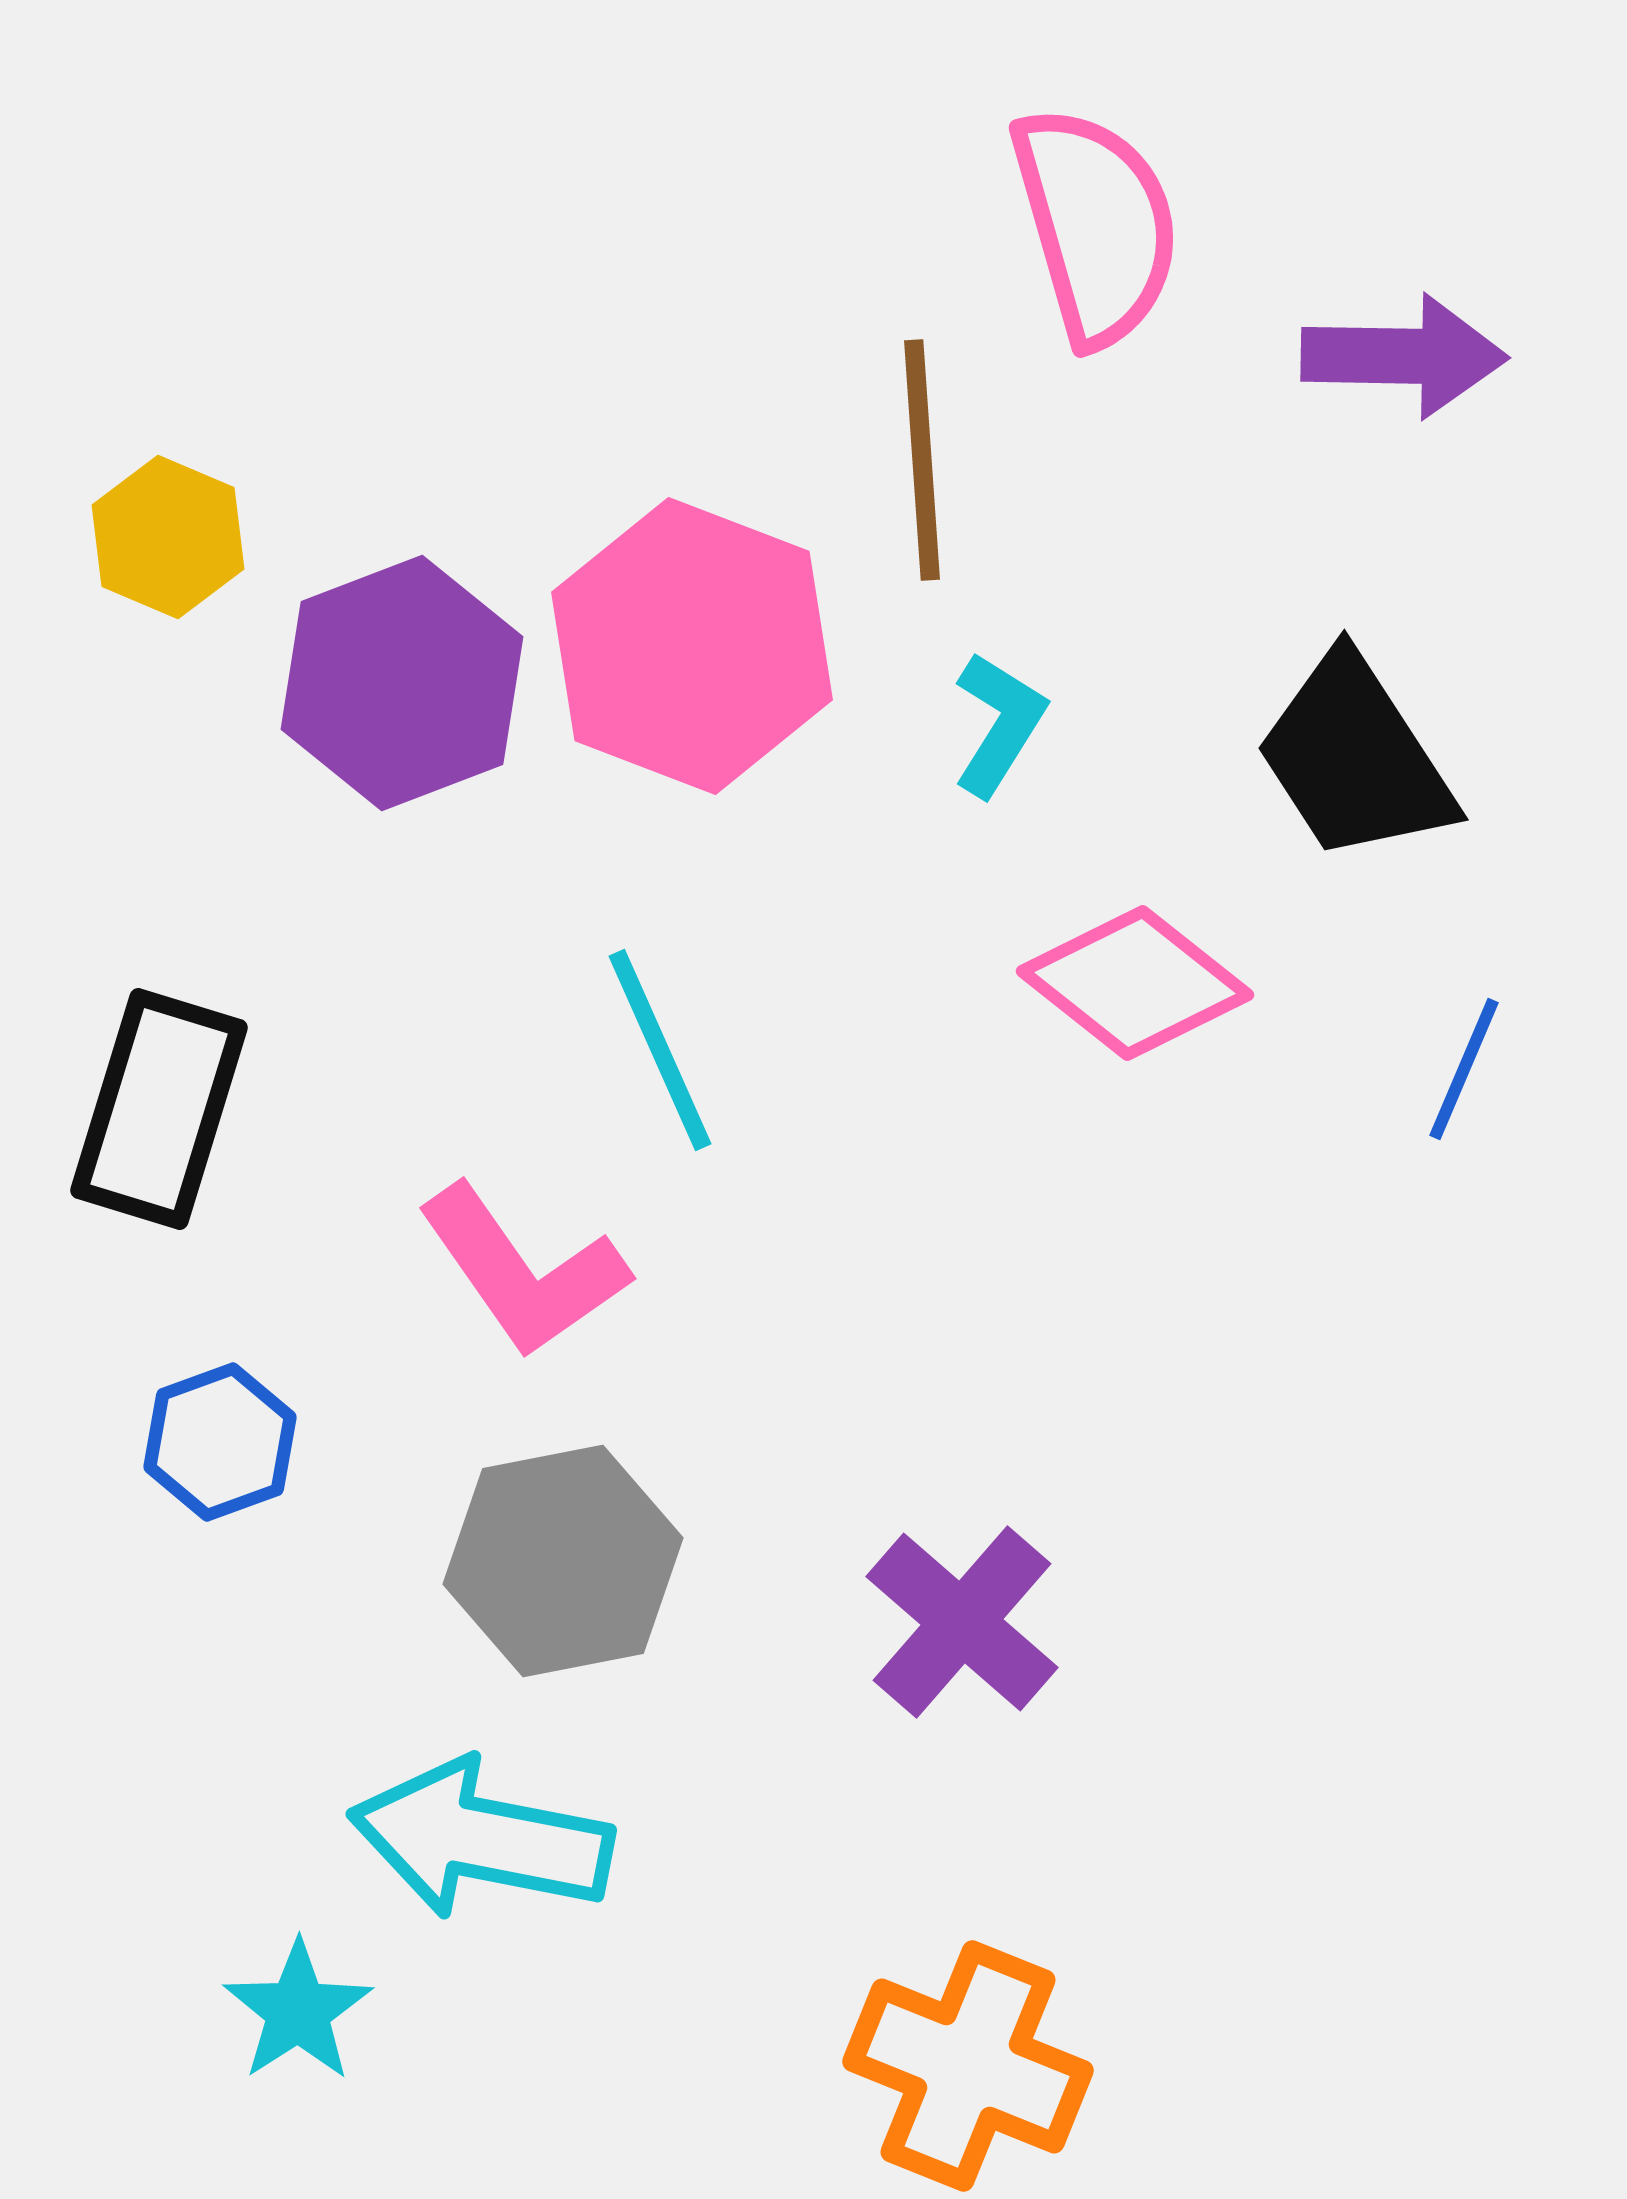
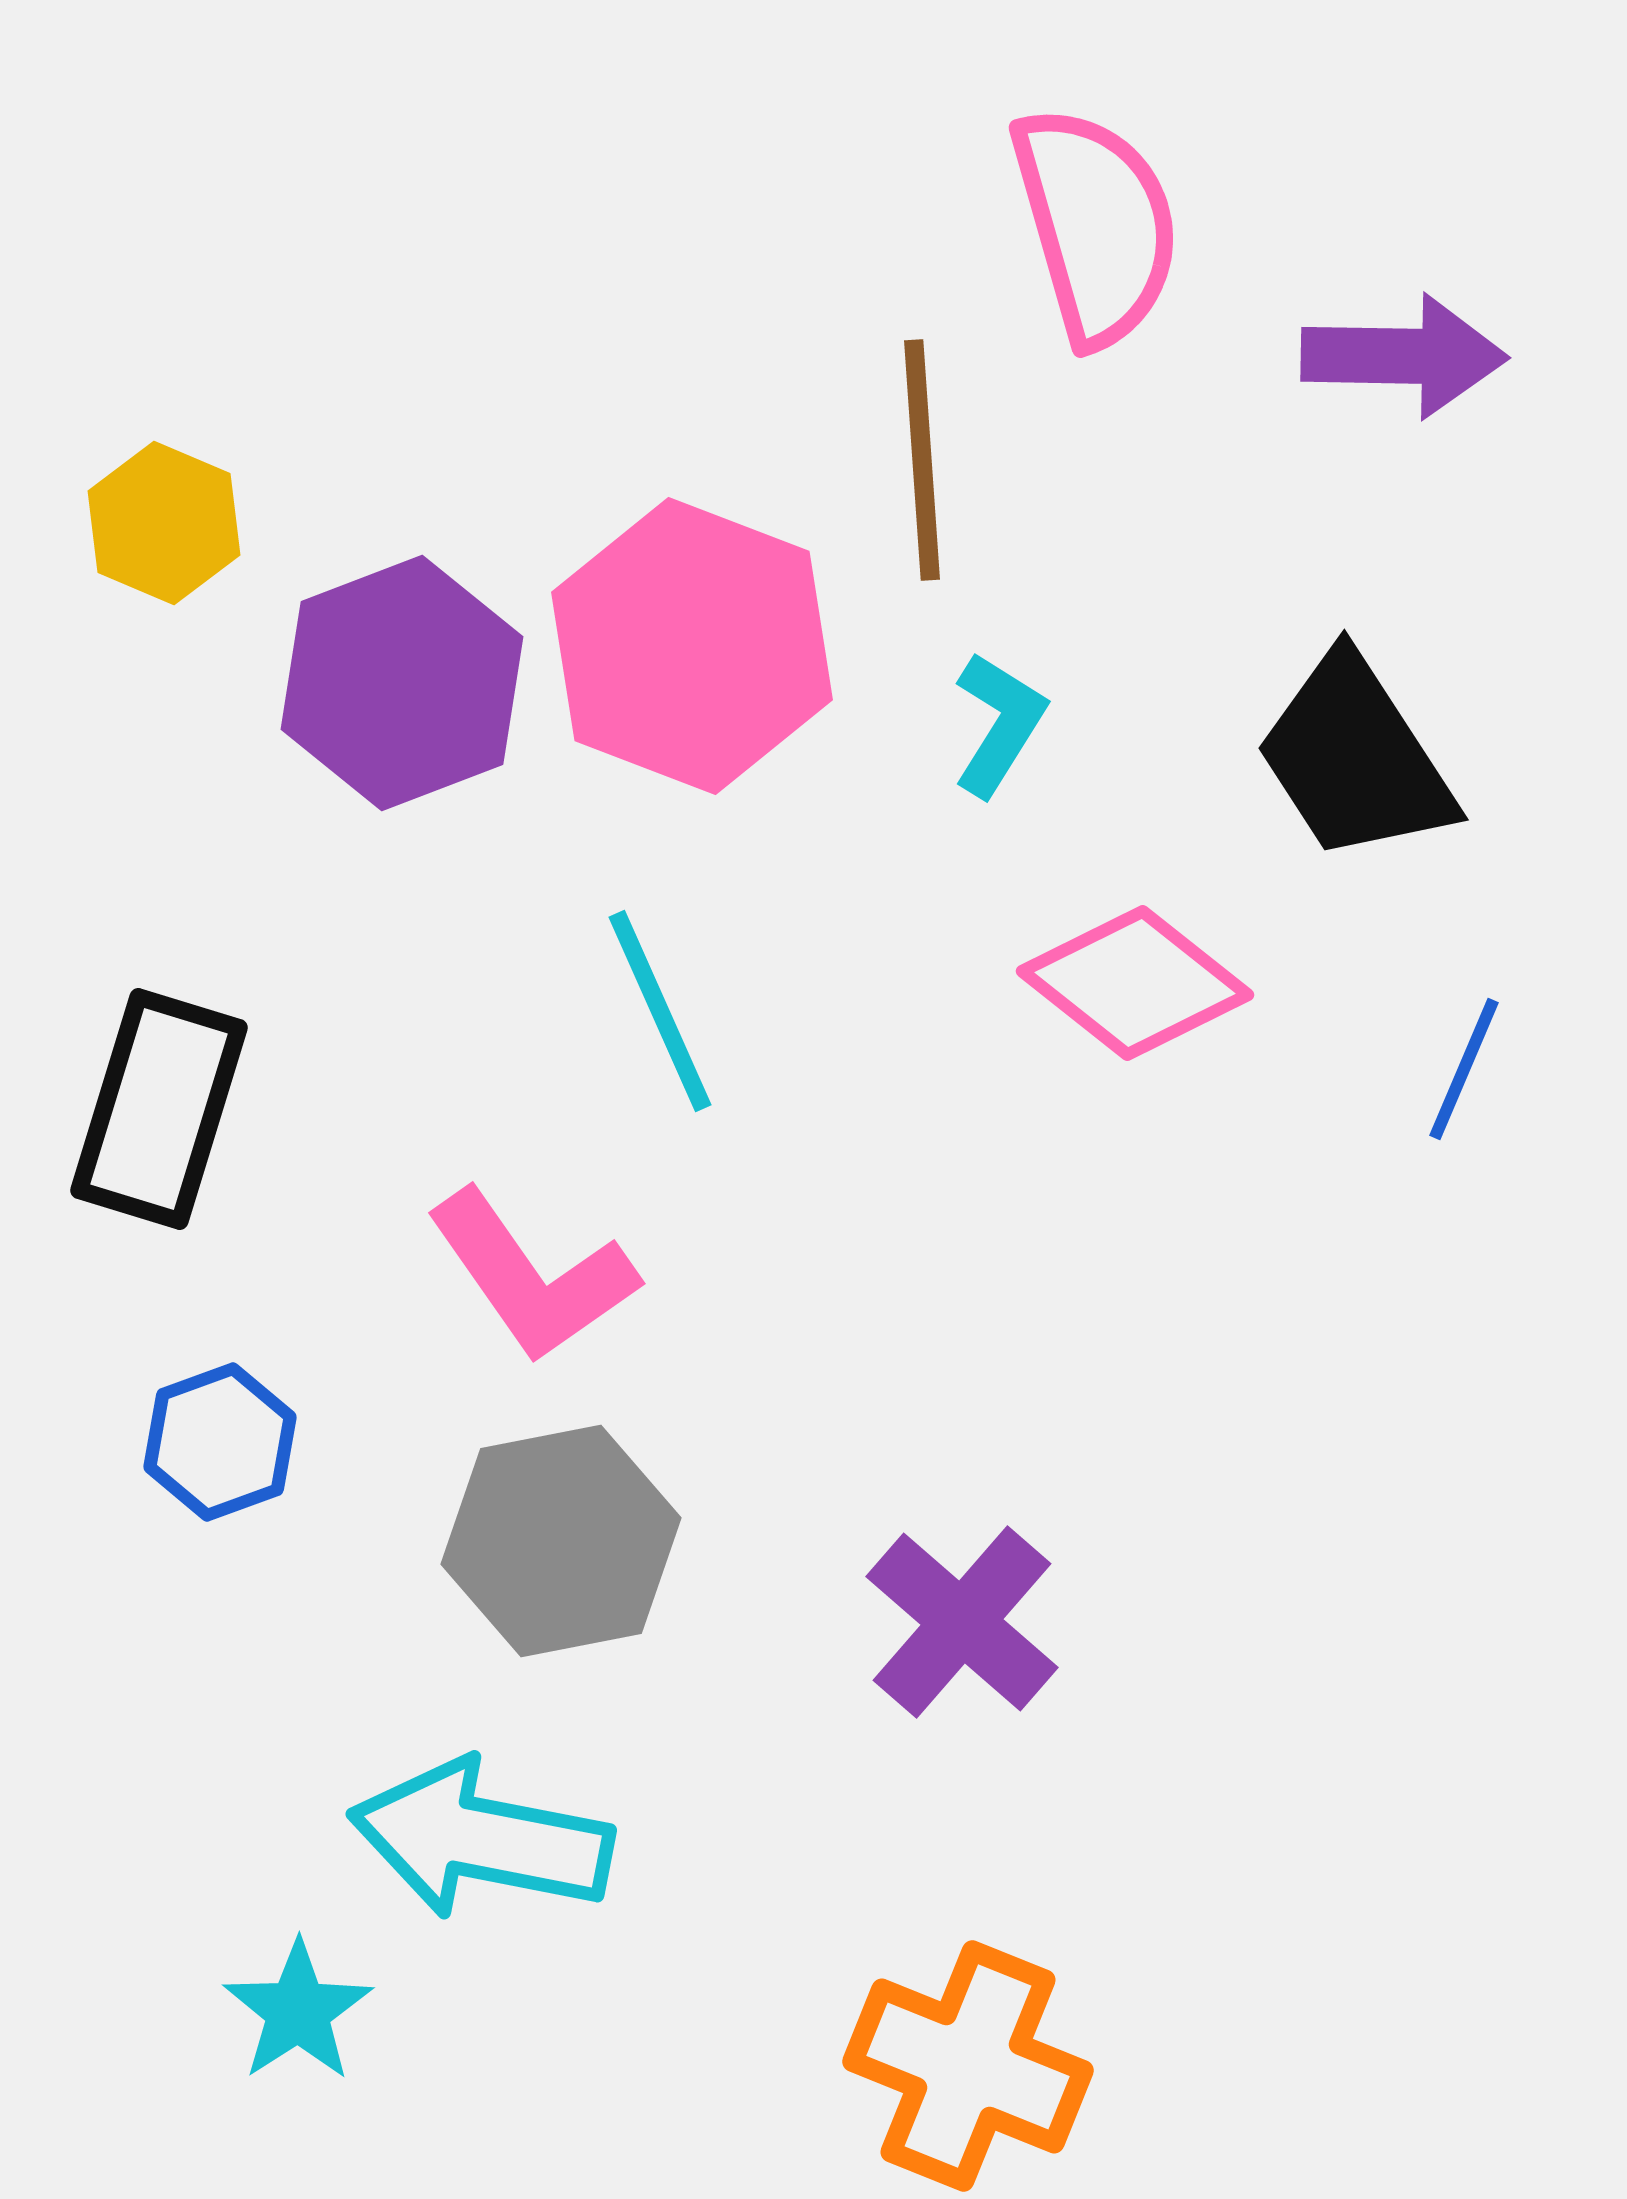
yellow hexagon: moved 4 px left, 14 px up
cyan line: moved 39 px up
pink L-shape: moved 9 px right, 5 px down
gray hexagon: moved 2 px left, 20 px up
